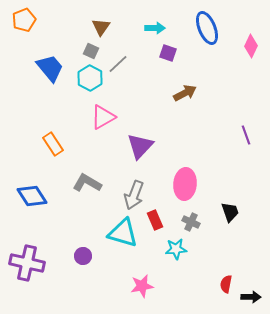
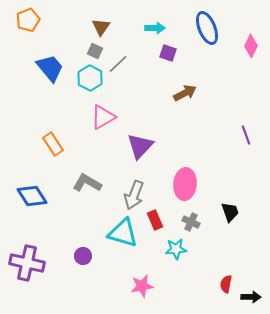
orange pentagon: moved 4 px right
gray square: moved 4 px right
